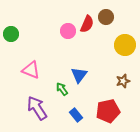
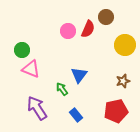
red semicircle: moved 1 px right, 5 px down
green circle: moved 11 px right, 16 px down
pink triangle: moved 1 px up
red pentagon: moved 8 px right
